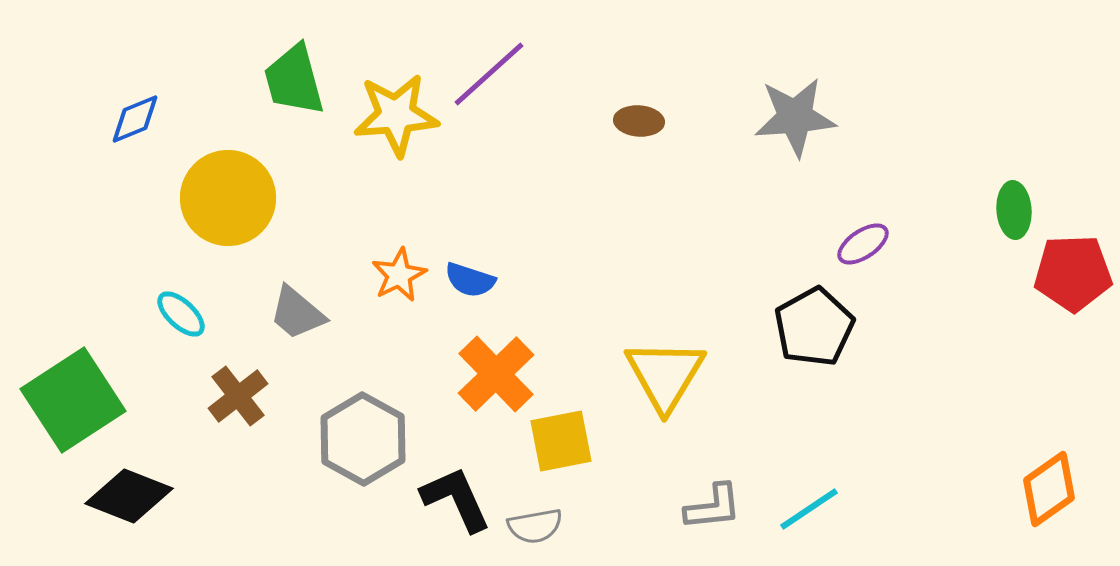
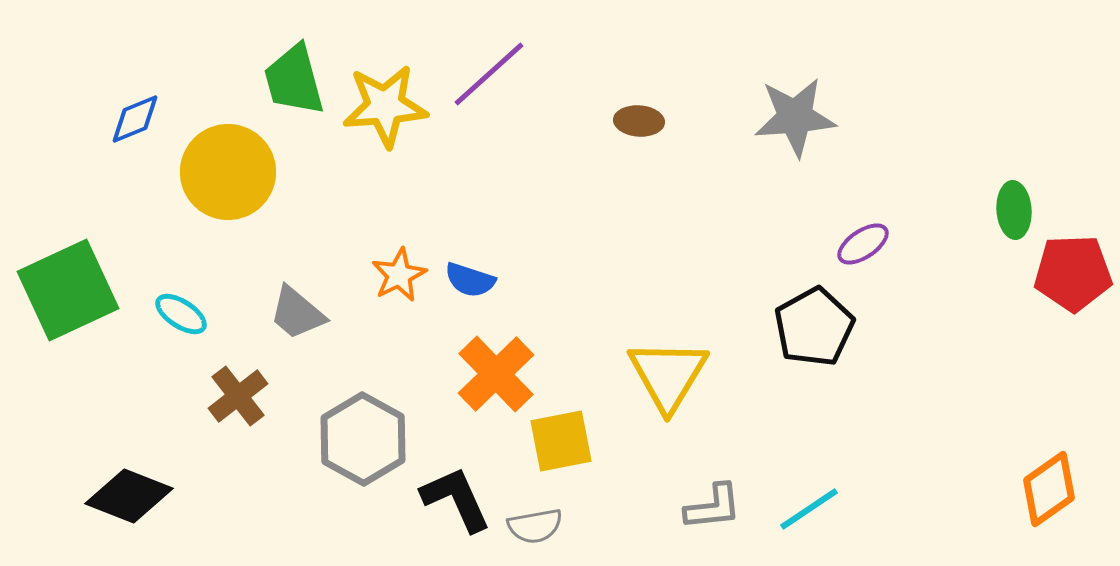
yellow star: moved 11 px left, 9 px up
yellow circle: moved 26 px up
cyan ellipse: rotated 10 degrees counterclockwise
yellow triangle: moved 3 px right
green square: moved 5 px left, 110 px up; rotated 8 degrees clockwise
